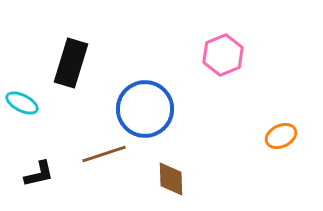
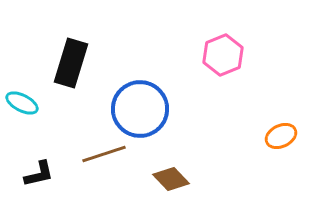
blue circle: moved 5 px left
brown diamond: rotated 42 degrees counterclockwise
